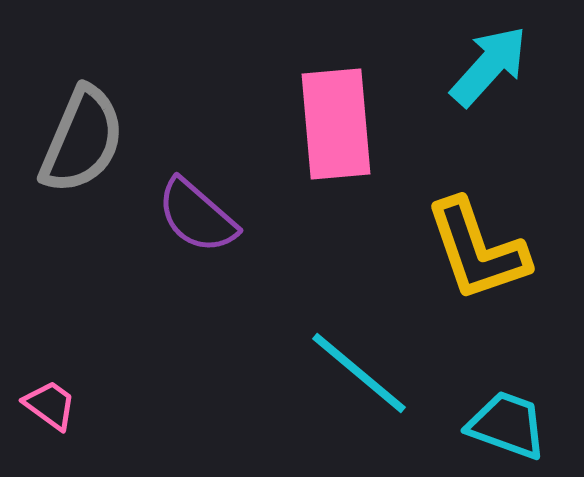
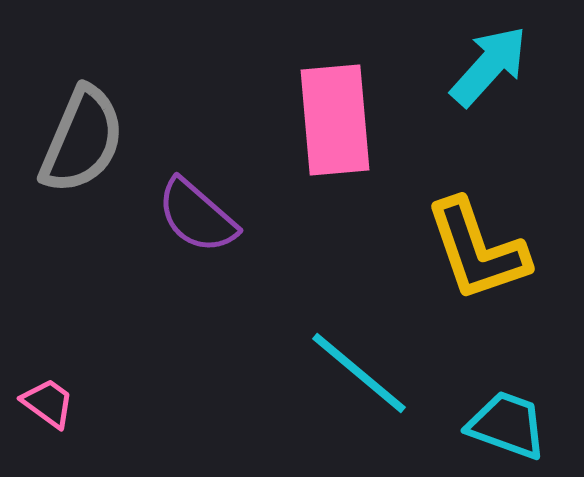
pink rectangle: moved 1 px left, 4 px up
pink trapezoid: moved 2 px left, 2 px up
